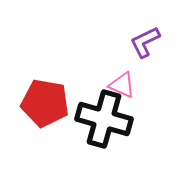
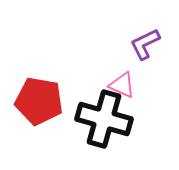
purple L-shape: moved 2 px down
red pentagon: moved 6 px left, 2 px up
